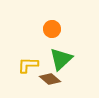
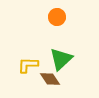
orange circle: moved 5 px right, 12 px up
brown diamond: rotated 15 degrees clockwise
